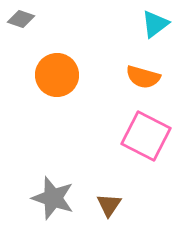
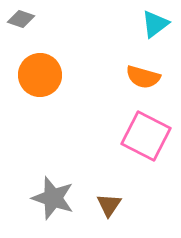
orange circle: moved 17 px left
